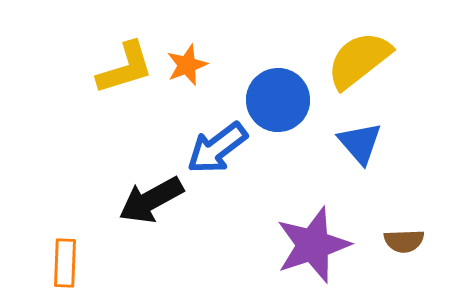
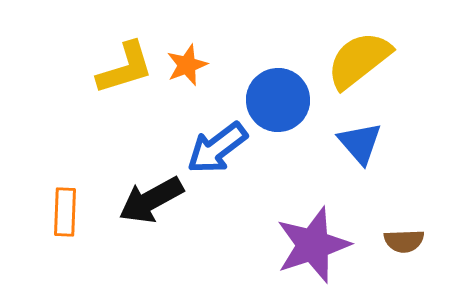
orange rectangle: moved 51 px up
